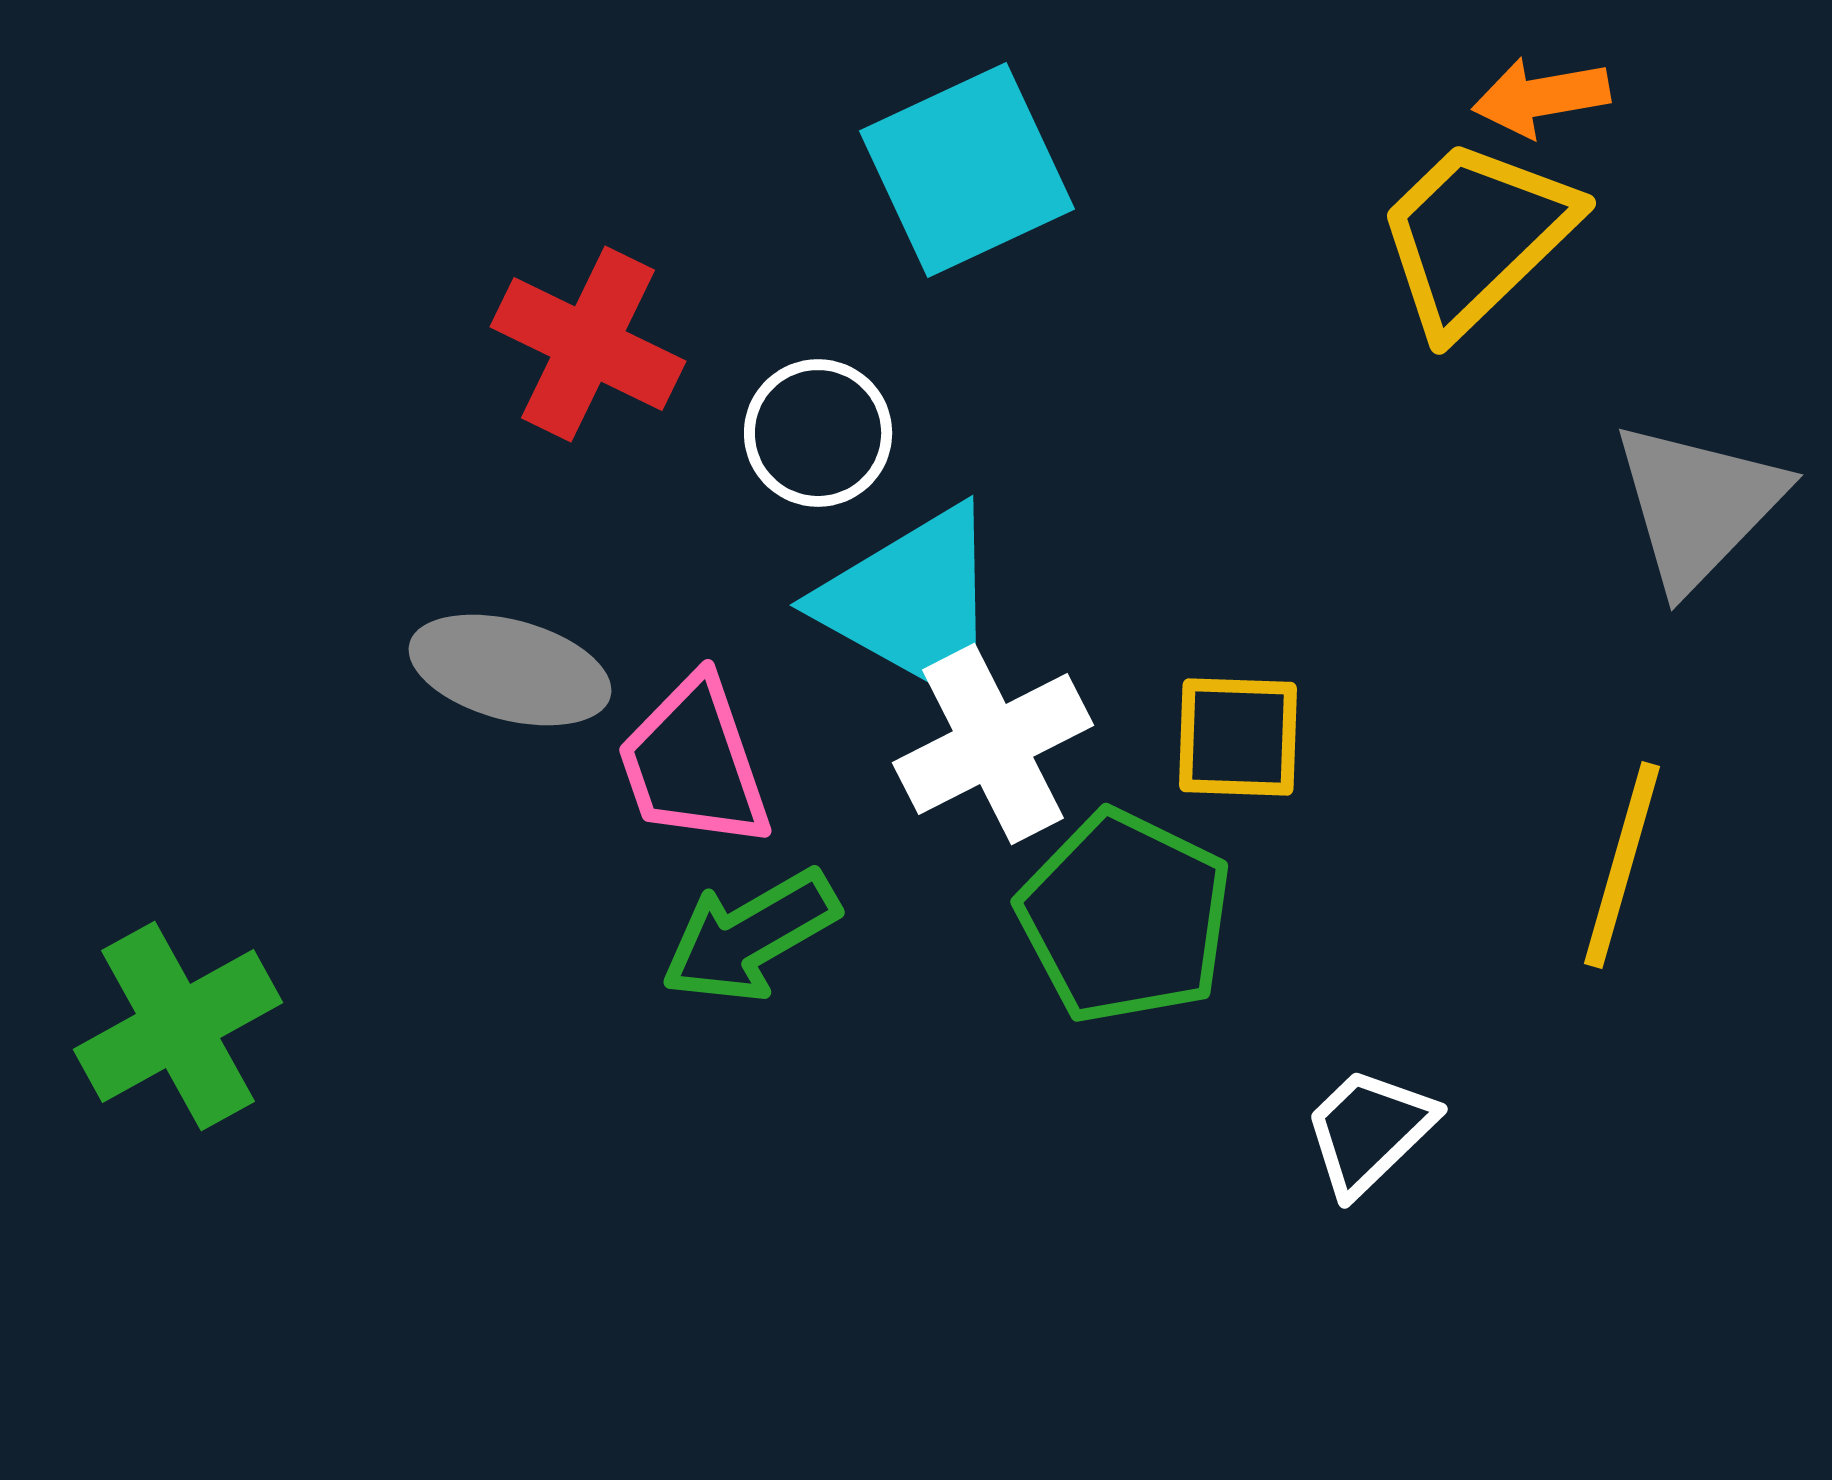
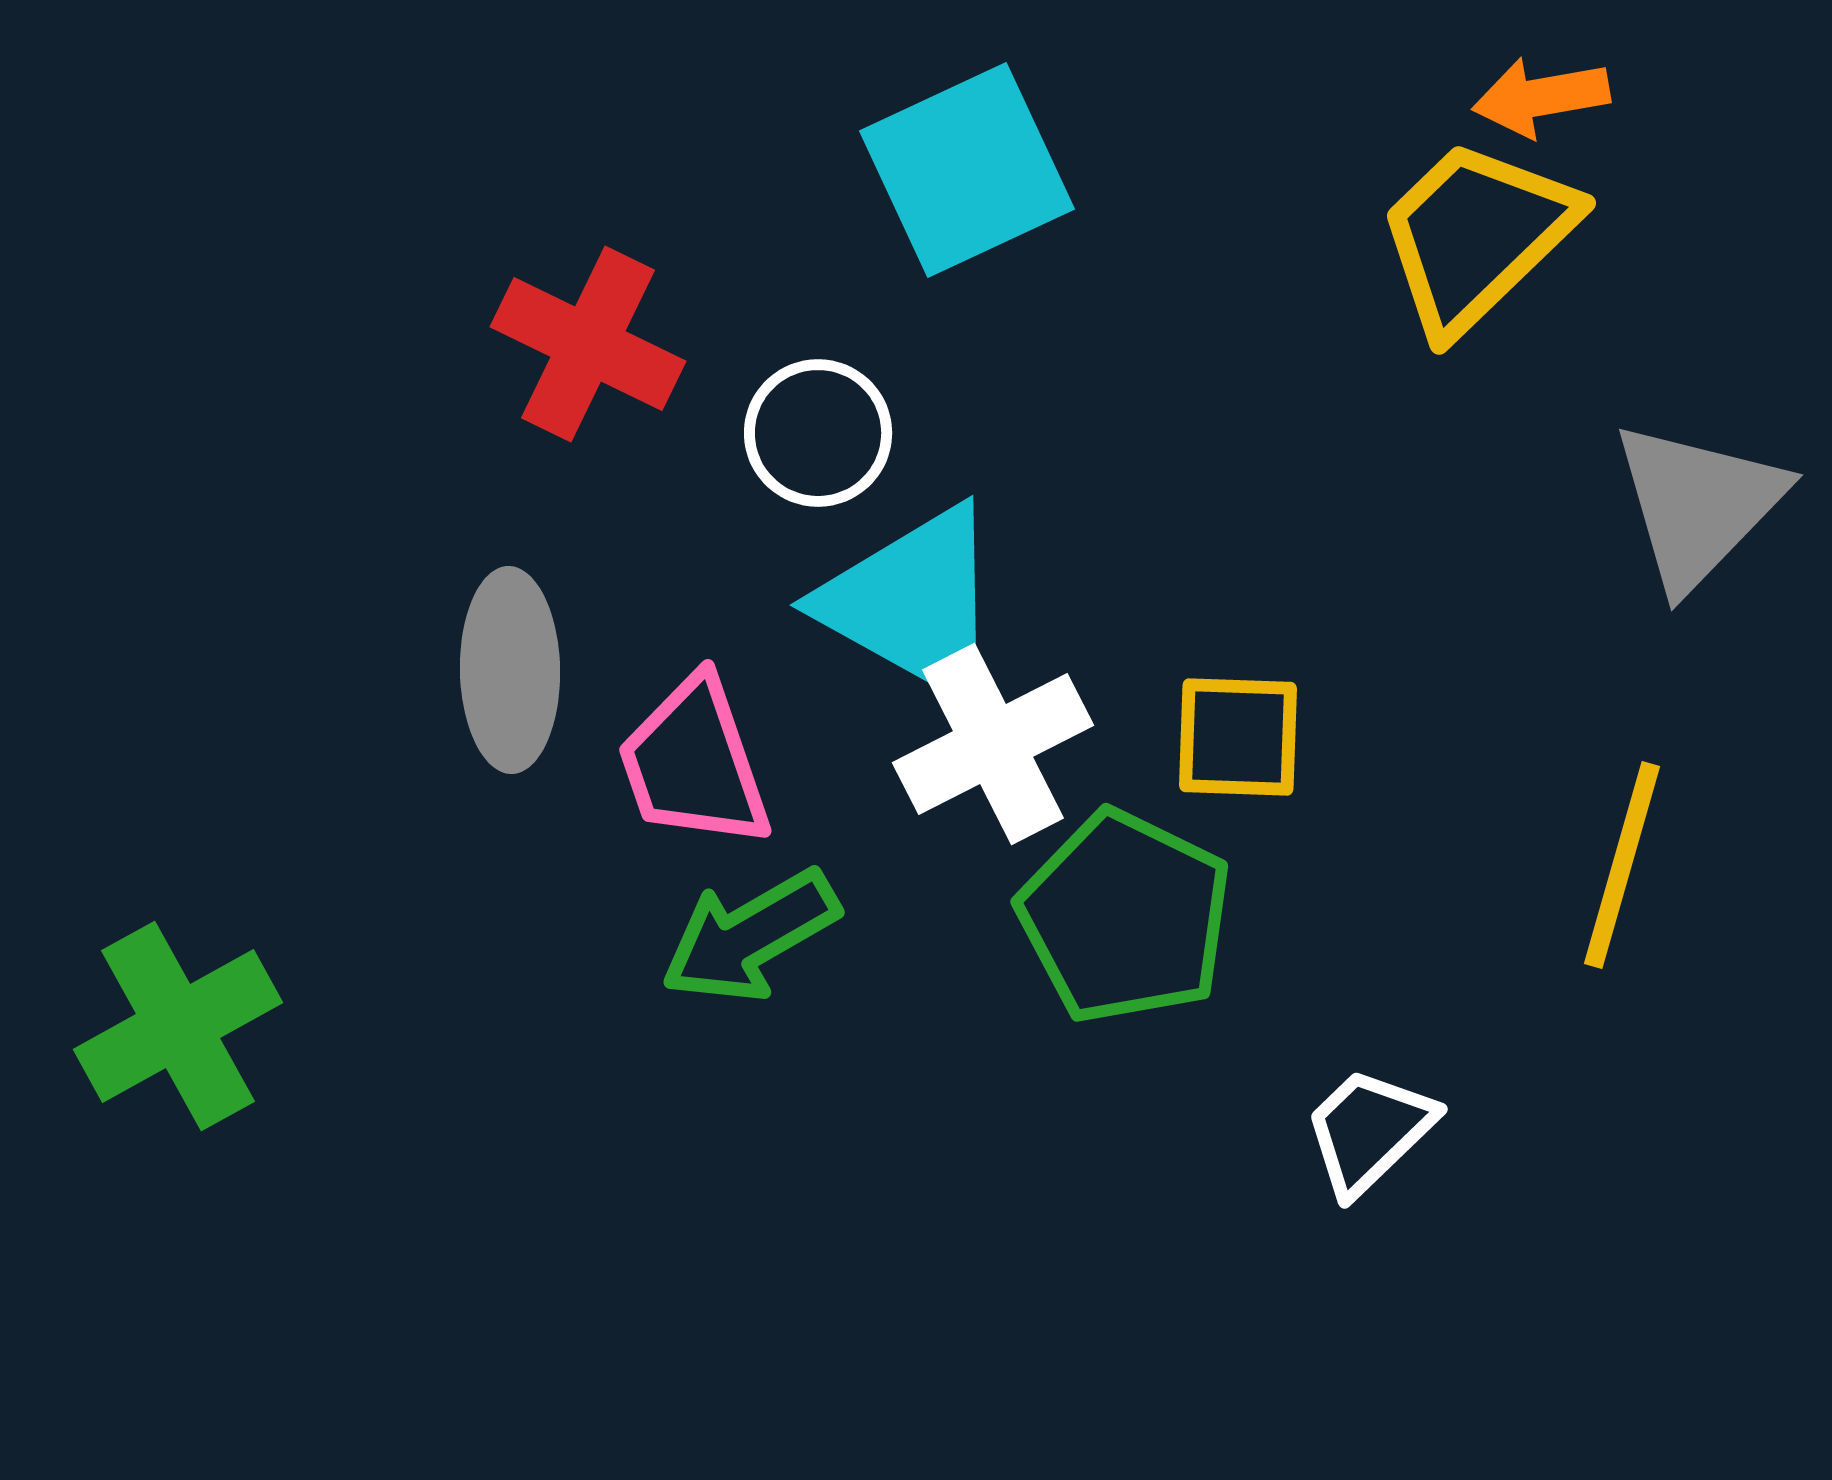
gray ellipse: rotated 74 degrees clockwise
